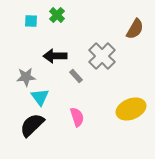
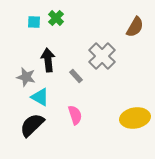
green cross: moved 1 px left, 3 px down
cyan square: moved 3 px right, 1 px down
brown semicircle: moved 2 px up
black arrow: moved 7 px left, 4 px down; rotated 85 degrees clockwise
gray star: rotated 18 degrees clockwise
cyan triangle: rotated 24 degrees counterclockwise
yellow ellipse: moved 4 px right, 9 px down; rotated 12 degrees clockwise
pink semicircle: moved 2 px left, 2 px up
